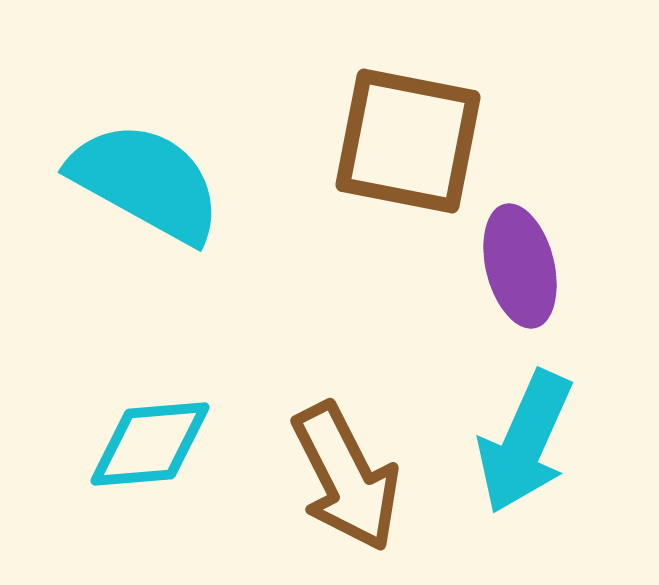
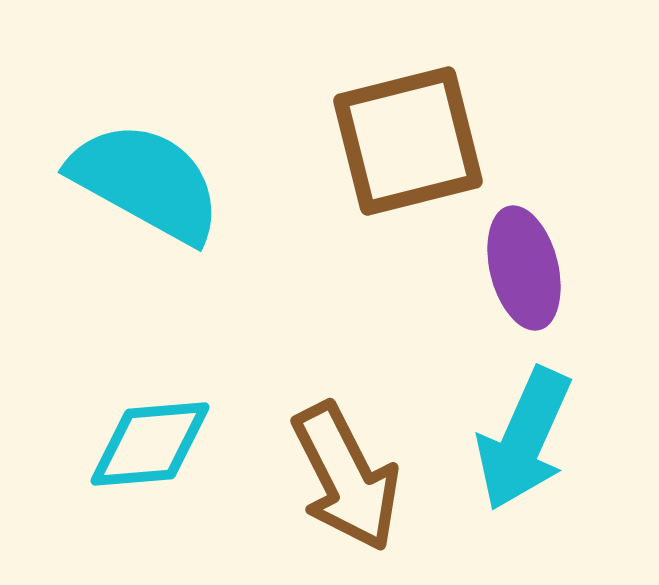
brown square: rotated 25 degrees counterclockwise
purple ellipse: moved 4 px right, 2 px down
cyan arrow: moved 1 px left, 3 px up
